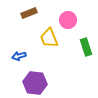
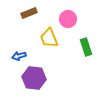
pink circle: moved 1 px up
purple hexagon: moved 1 px left, 5 px up
